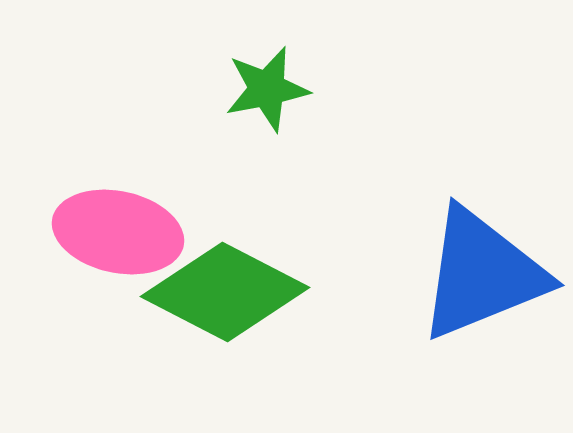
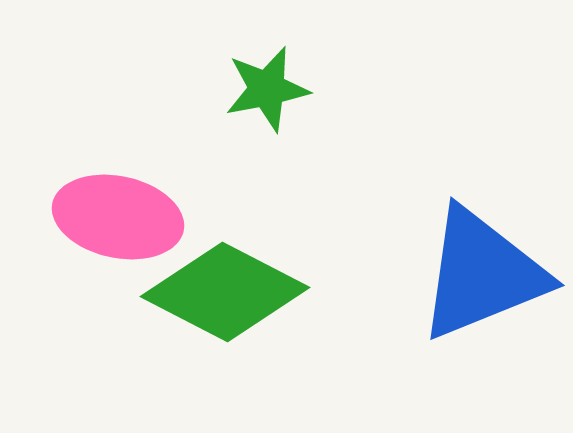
pink ellipse: moved 15 px up
